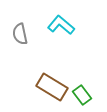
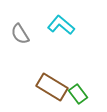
gray semicircle: rotated 20 degrees counterclockwise
green rectangle: moved 4 px left, 1 px up
